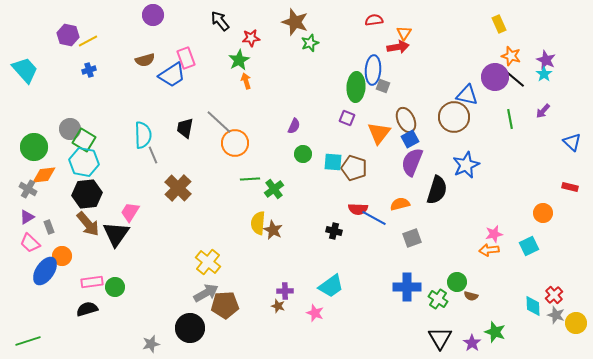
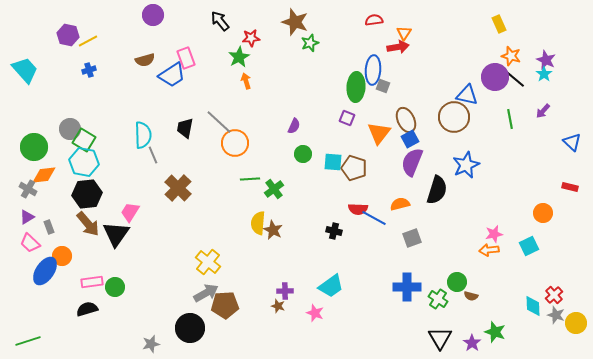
green star at (239, 60): moved 3 px up
